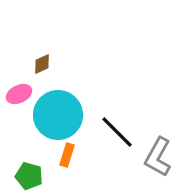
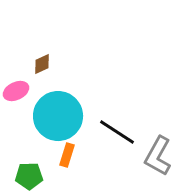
pink ellipse: moved 3 px left, 3 px up
cyan circle: moved 1 px down
black line: rotated 12 degrees counterclockwise
gray L-shape: moved 1 px up
green pentagon: rotated 16 degrees counterclockwise
